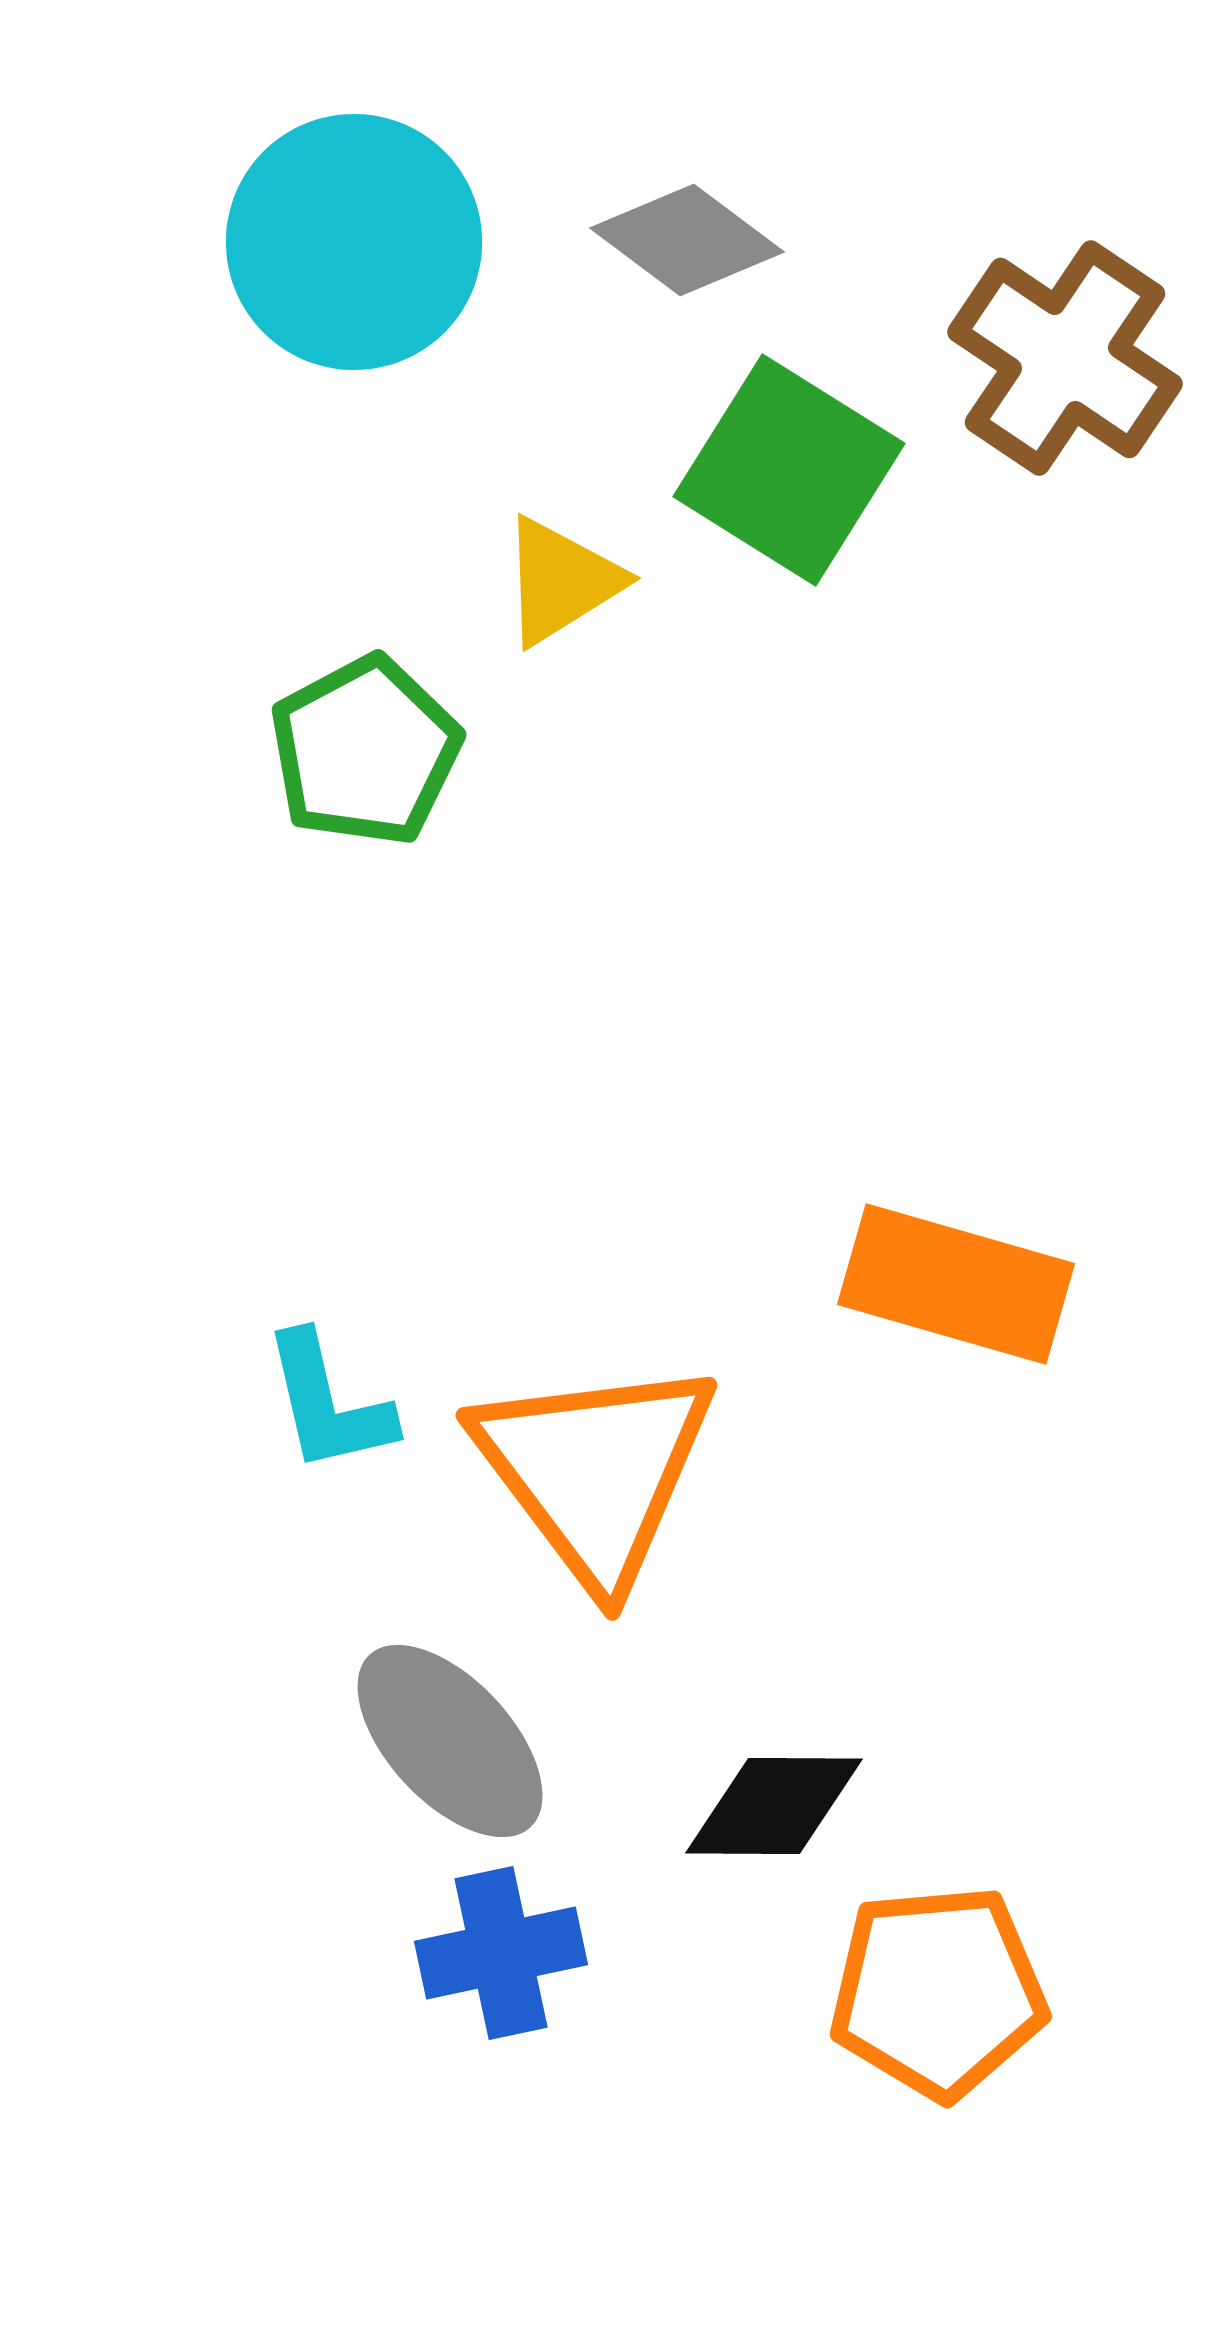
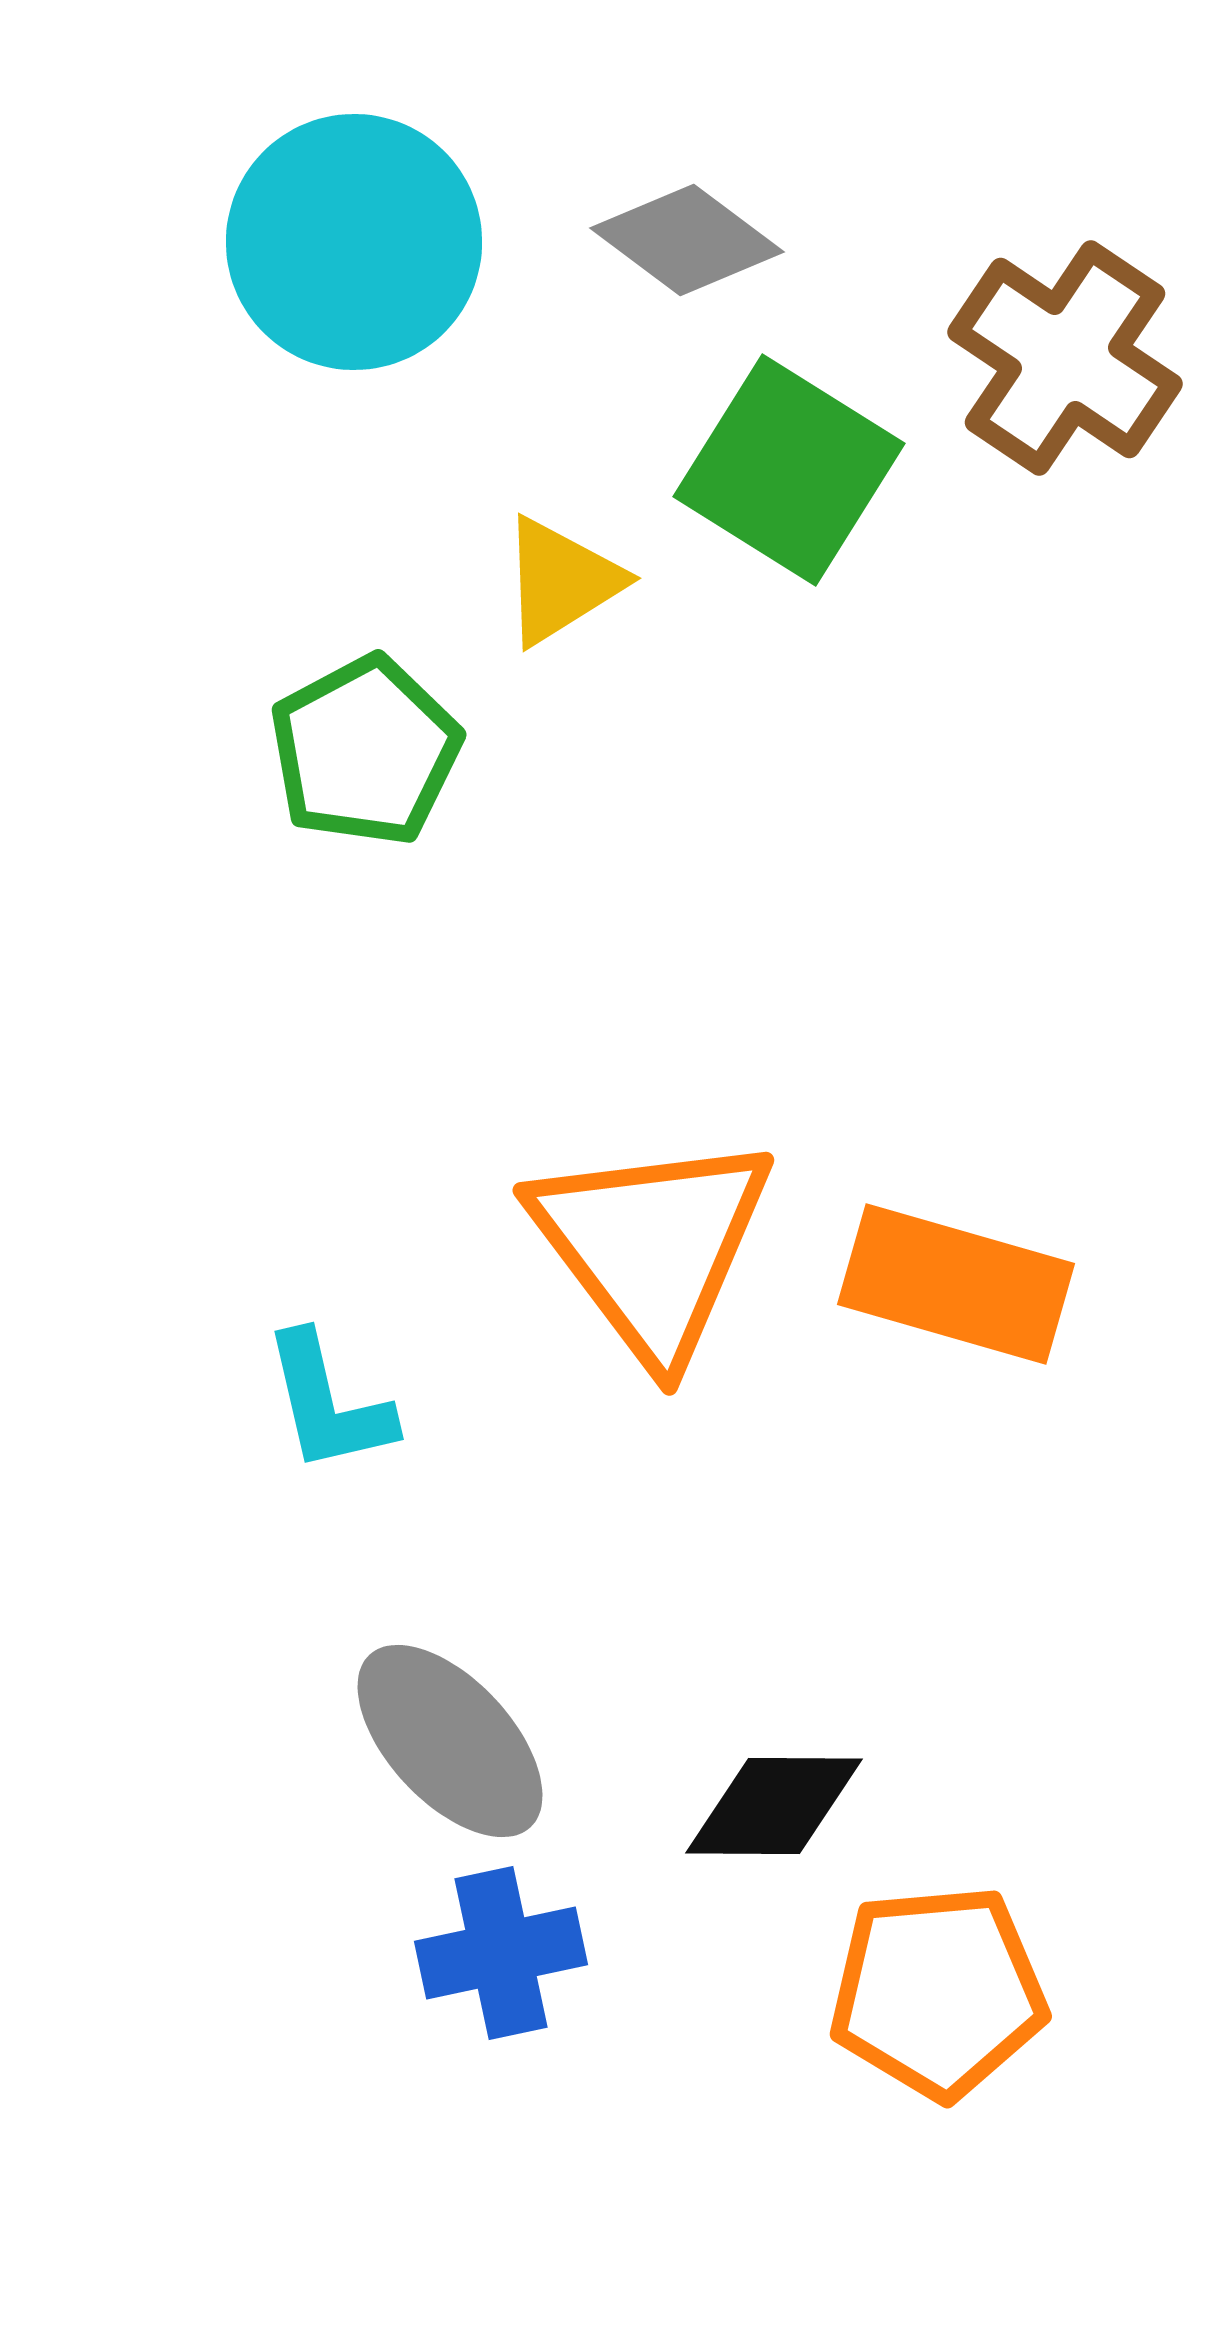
orange triangle: moved 57 px right, 225 px up
